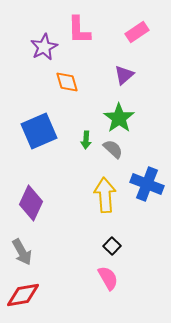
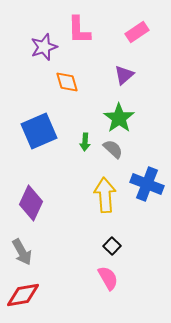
purple star: rotated 8 degrees clockwise
green arrow: moved 1 px left, 2 px down
